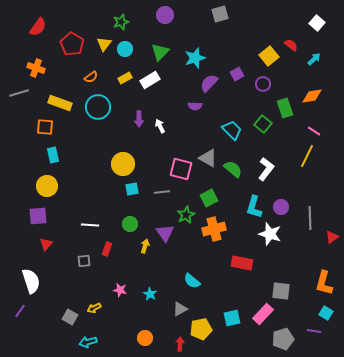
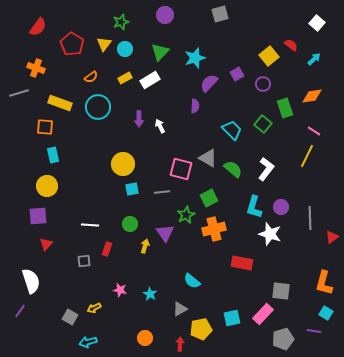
purple semicircle at (195, 106): rotated 88 degrees counterclockwise
